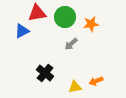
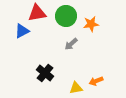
green circle: moved 1 px right, 1 px up
yellow triangle: moved 1 px right, 1 px down
